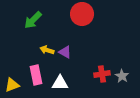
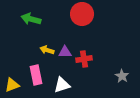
green arrow: moved 2 px left, 1 px up; rotated 60 degrees clockwise
purple triangle: rotated 32 degrees counterclockwise
red cross: moved 18 px left, 15 px up
white triangle: moved 2 px right, 2 px down; rotated 18 degrees counterclockwise
